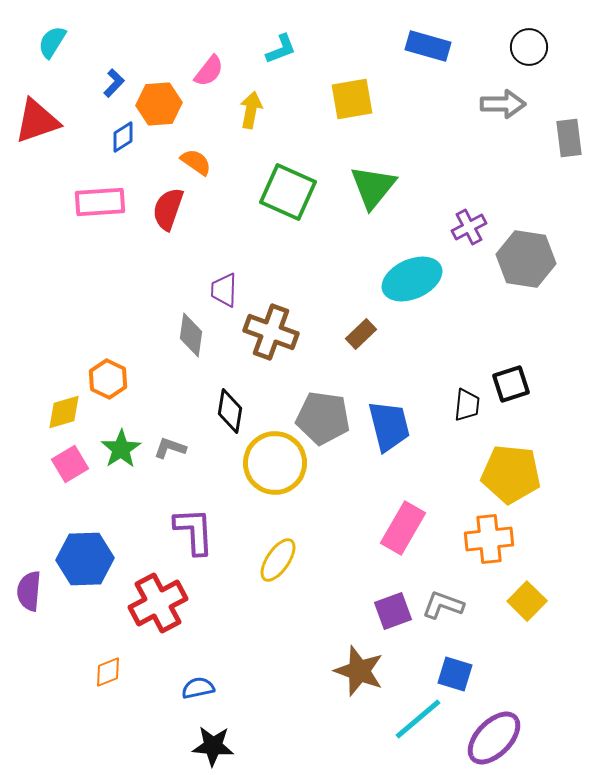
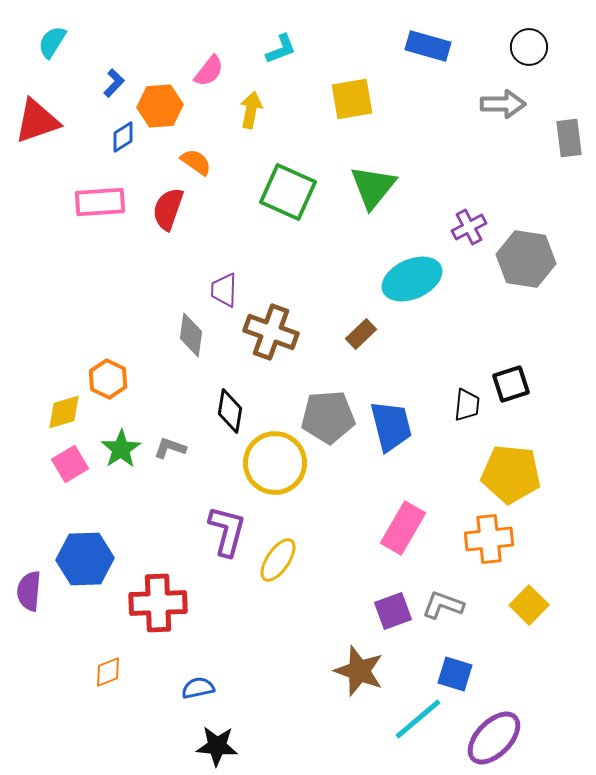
orange hexagon at (159, 104): moved 1 px right, 2 px down
gray pentagon at (323, 418): moved 5 px right, 1 px up; rotated 12 degrees counterclockwise
blue trapezoid at (389, 426): moved 2 px right
purple L-shape at (194, 531): moved 33 px right; rotated 18 degrees clockwise
yellow square at (527, 601): moved 2 px right, 4 px down
red cross at (158, 603): rotated 26 degrees clockwise
black star at (213, 746): moved 4 px right
